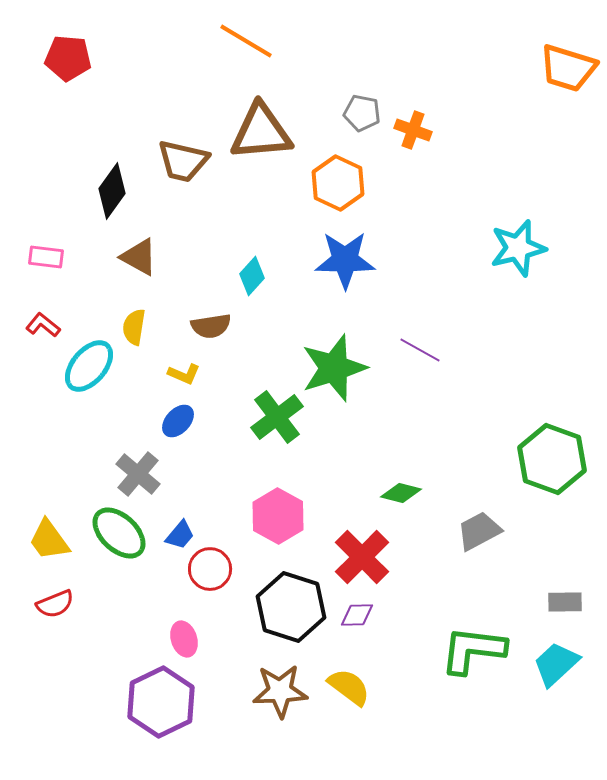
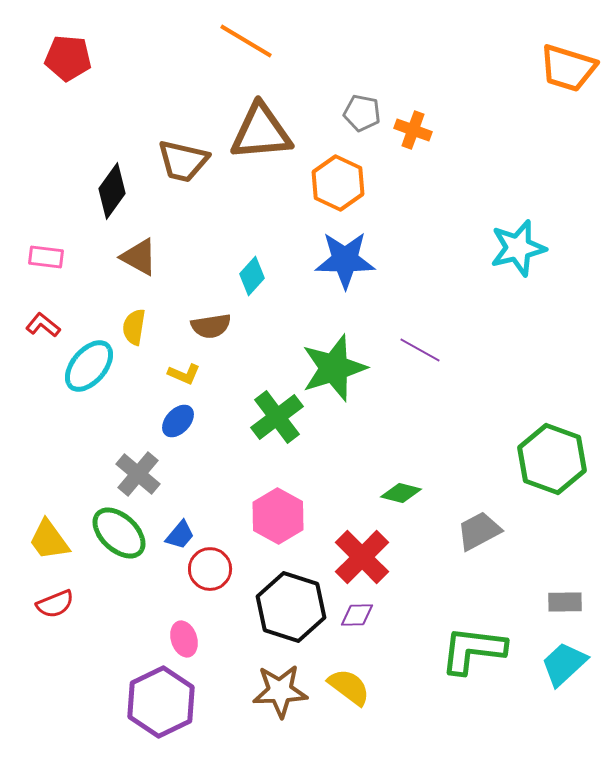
cyan trapezoid at (556, 664): moved 8 px right
